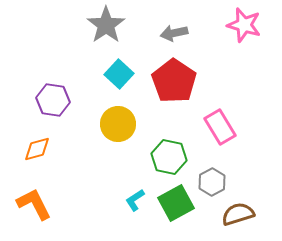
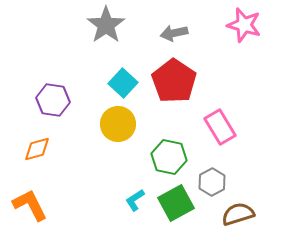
cyan square: moved 4 px right, 9 px down
orange L-shape: moved 4 px left, 1 px down
